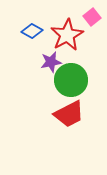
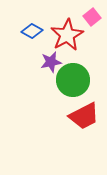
green circle: moved 2 px right
red trapezoid: moved 15 px right, 2 px down
